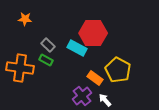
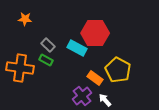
red hexagon: moved 2 px right
